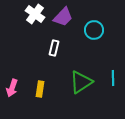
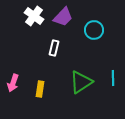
white cross: moved 1 px left, 2 px down
pink arrow: moved 1 px right, 5 px up
